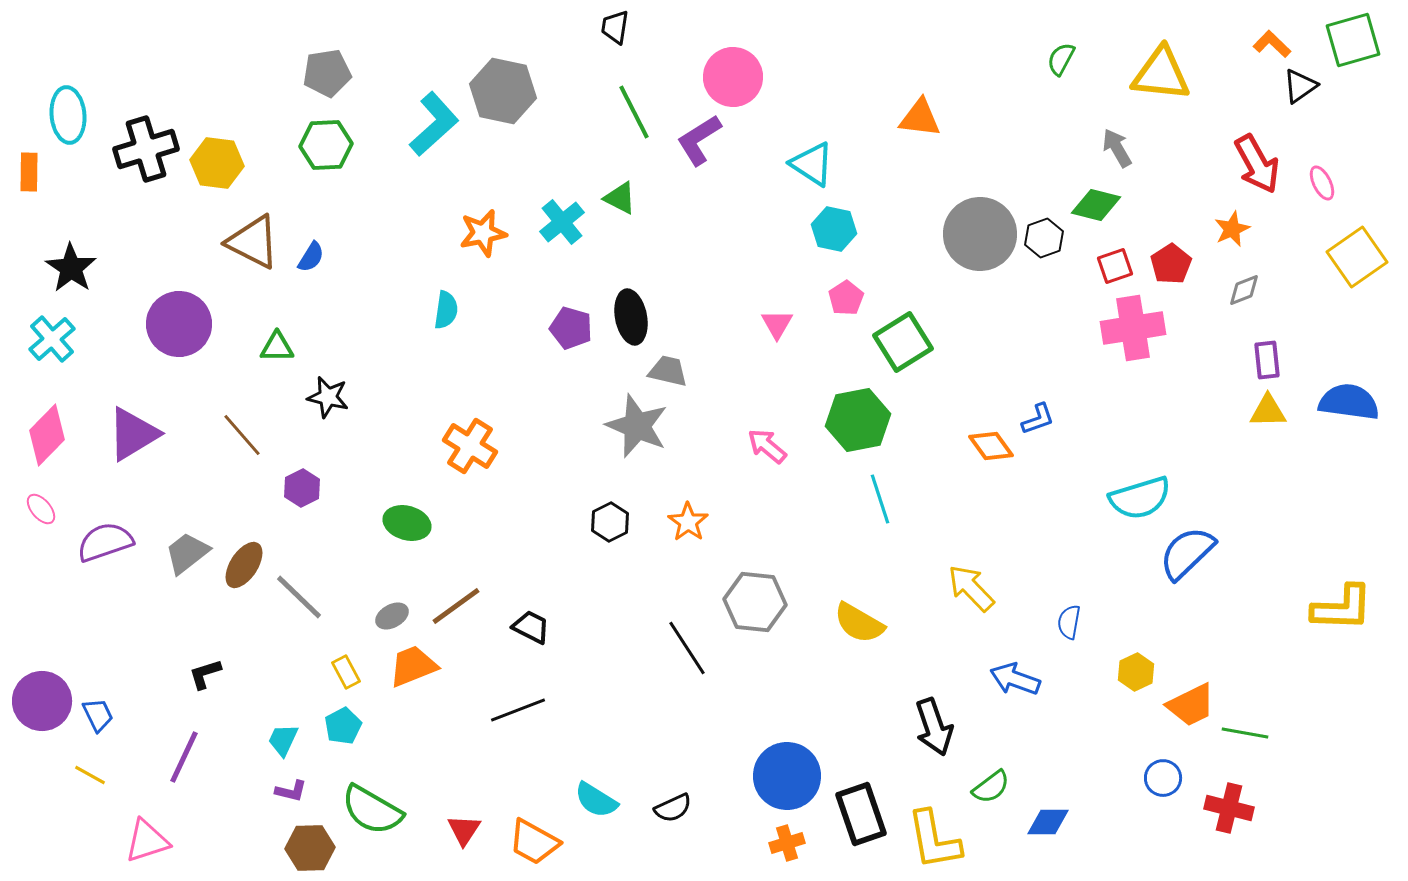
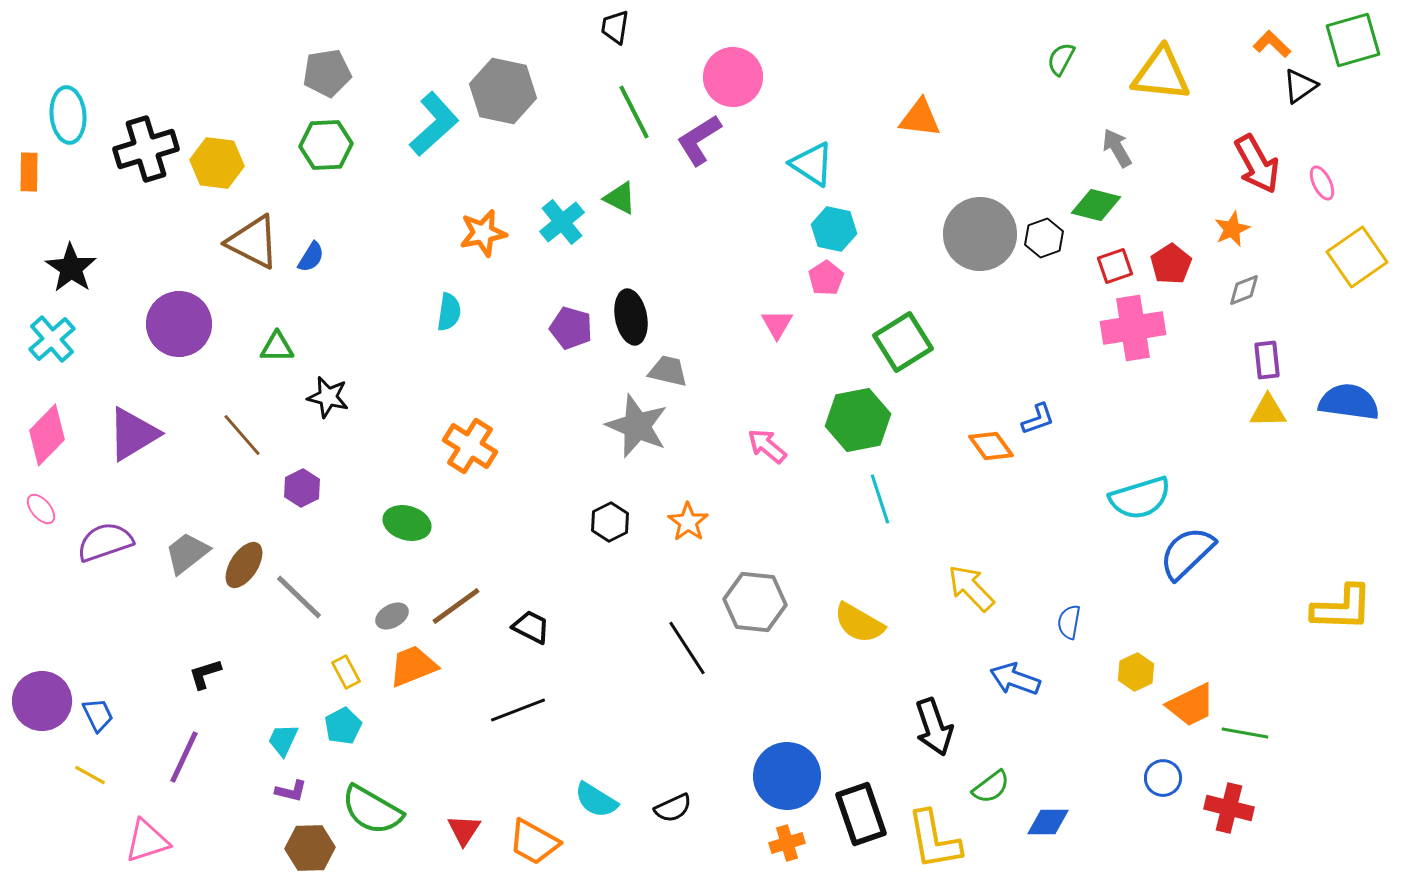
pink pentagon at (846, 298): moved 20 px left, 20 px up
cyan semicircle at (446, 310): moved 3 px right, 2 px down
